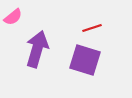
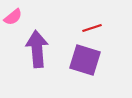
purple arrow: rotated 21 degrees counterclockwise
